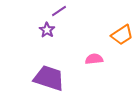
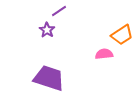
pink semicircle: moved 10 px right, 5 px up
